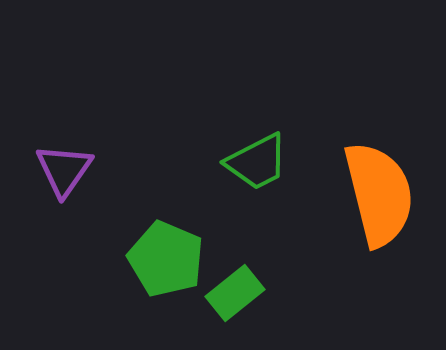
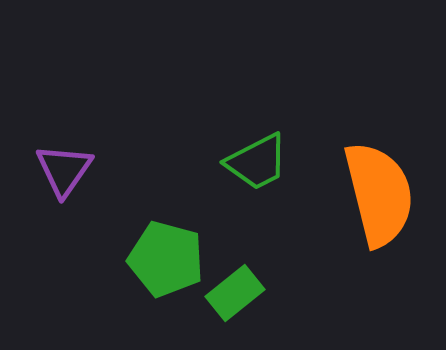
green pentagon: rotated 8 degrees counterclockwise
